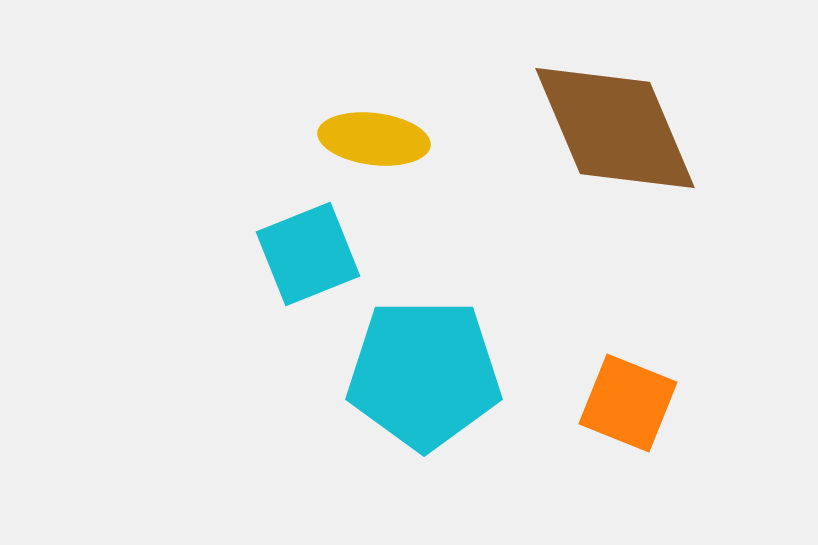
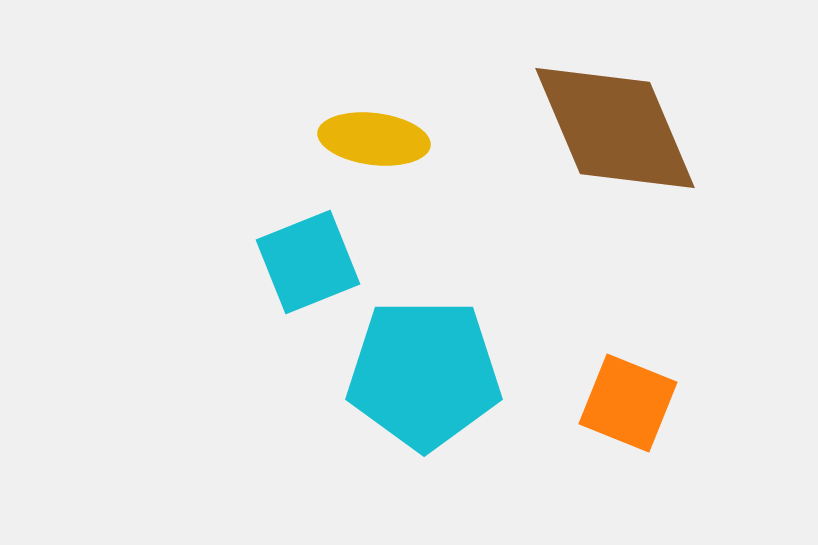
cyan square: moved 8 px down
